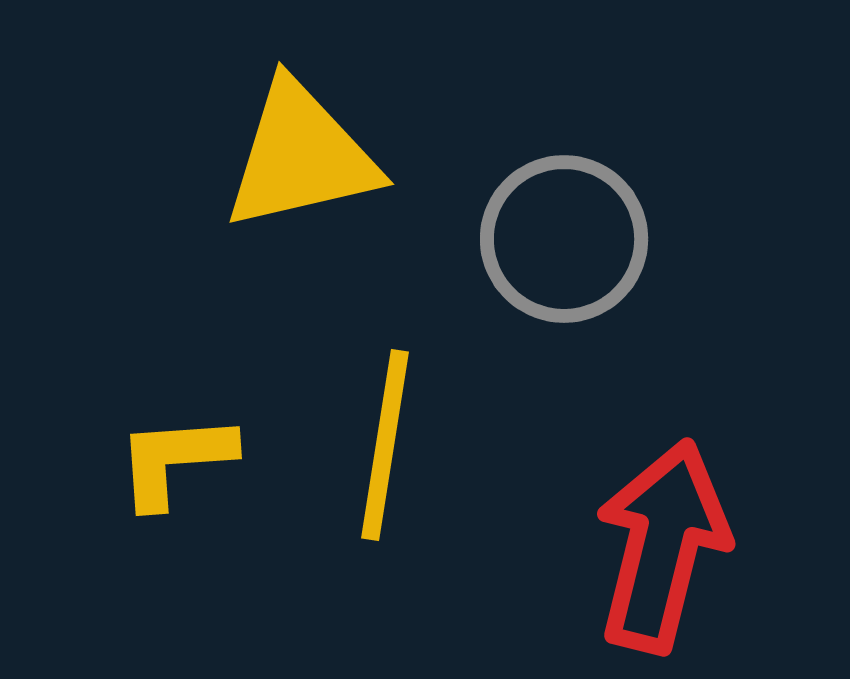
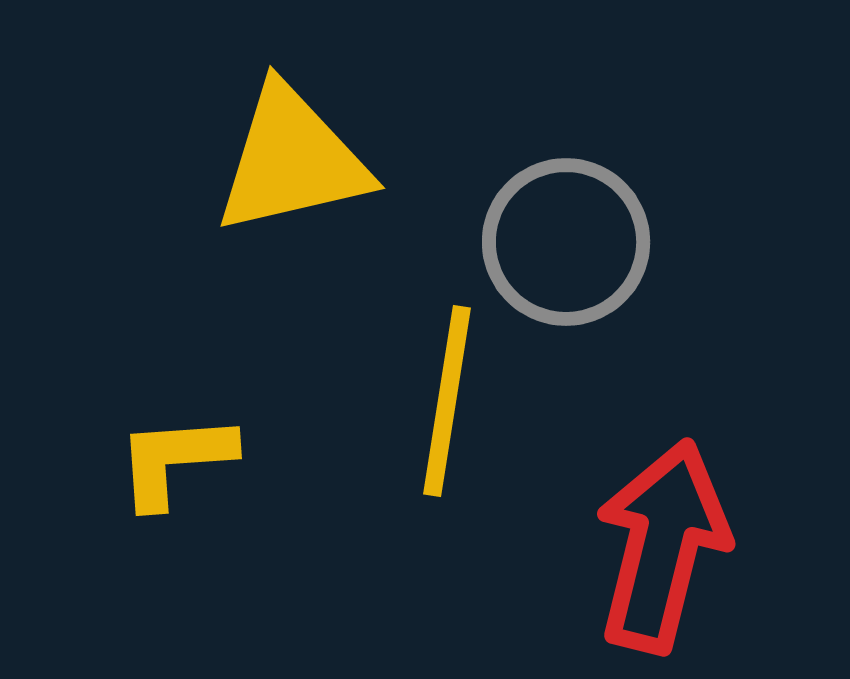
yellow triangle: moved 9 px left, 4 px down
gray circle: moved 2 px right, 3 px down
yellow line: moved 62 px right, 44 px up
